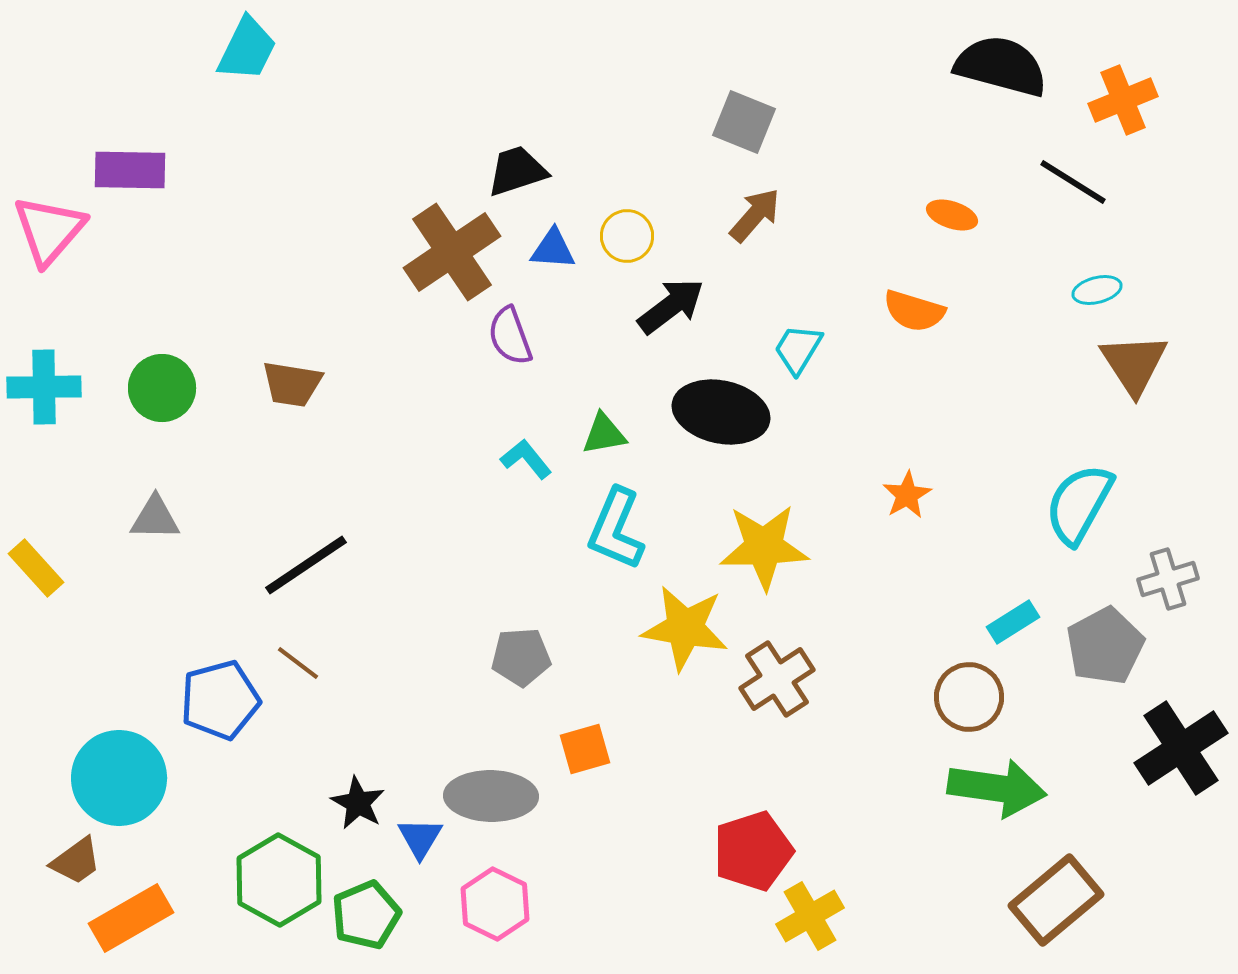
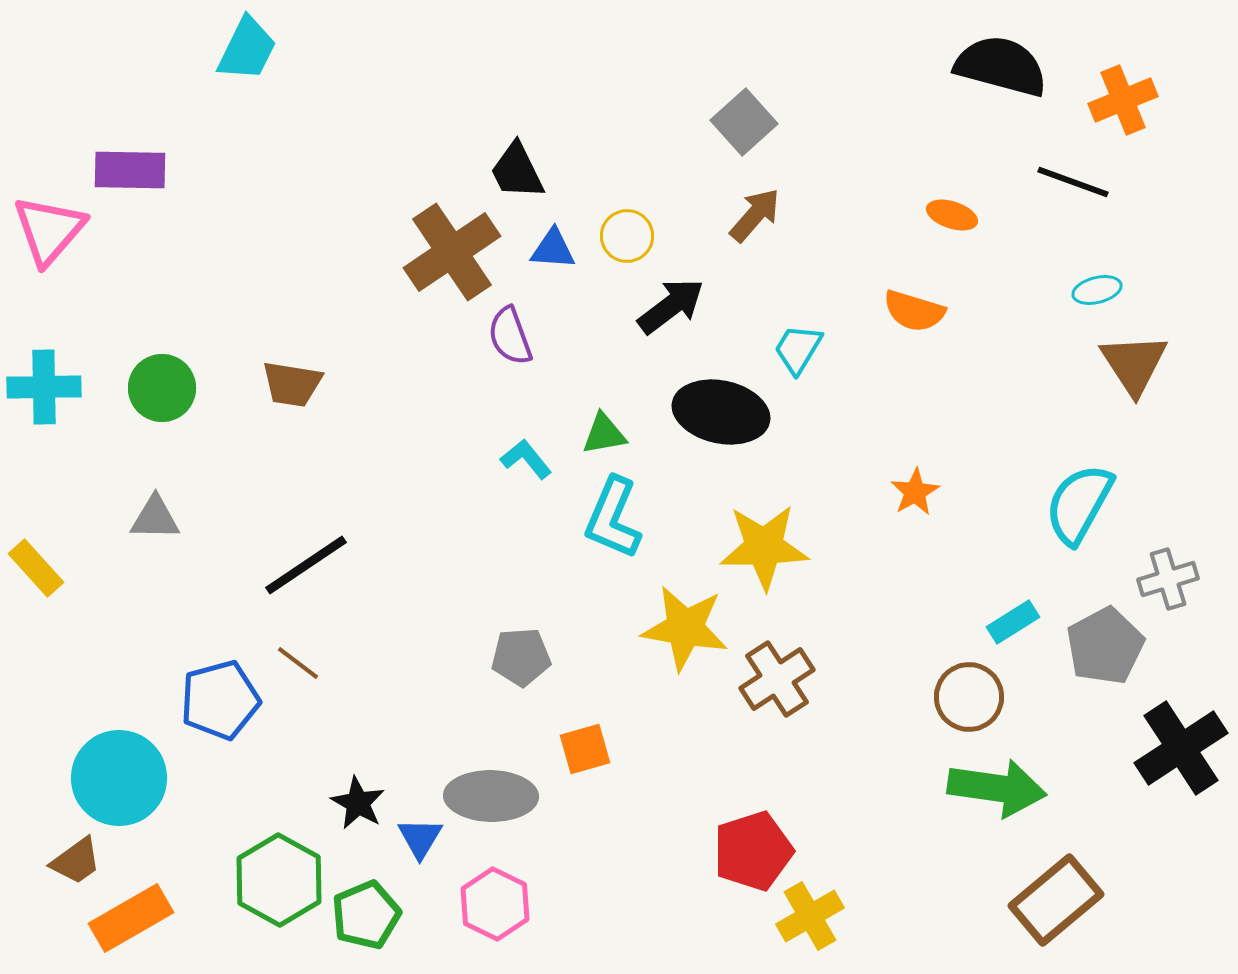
gray square at (744, 122): rotated 26 degrees clockwise
black trapezoid at (517, 171): rotated 98 degrees counterclockwise
black line at (1073, 182): rotated 12 degrees counterclockwise
orange star at (907, 495): moved 8 px right, 3 px up
cyan L-shape at (616, 529): moved 3 px left, 11 px up
